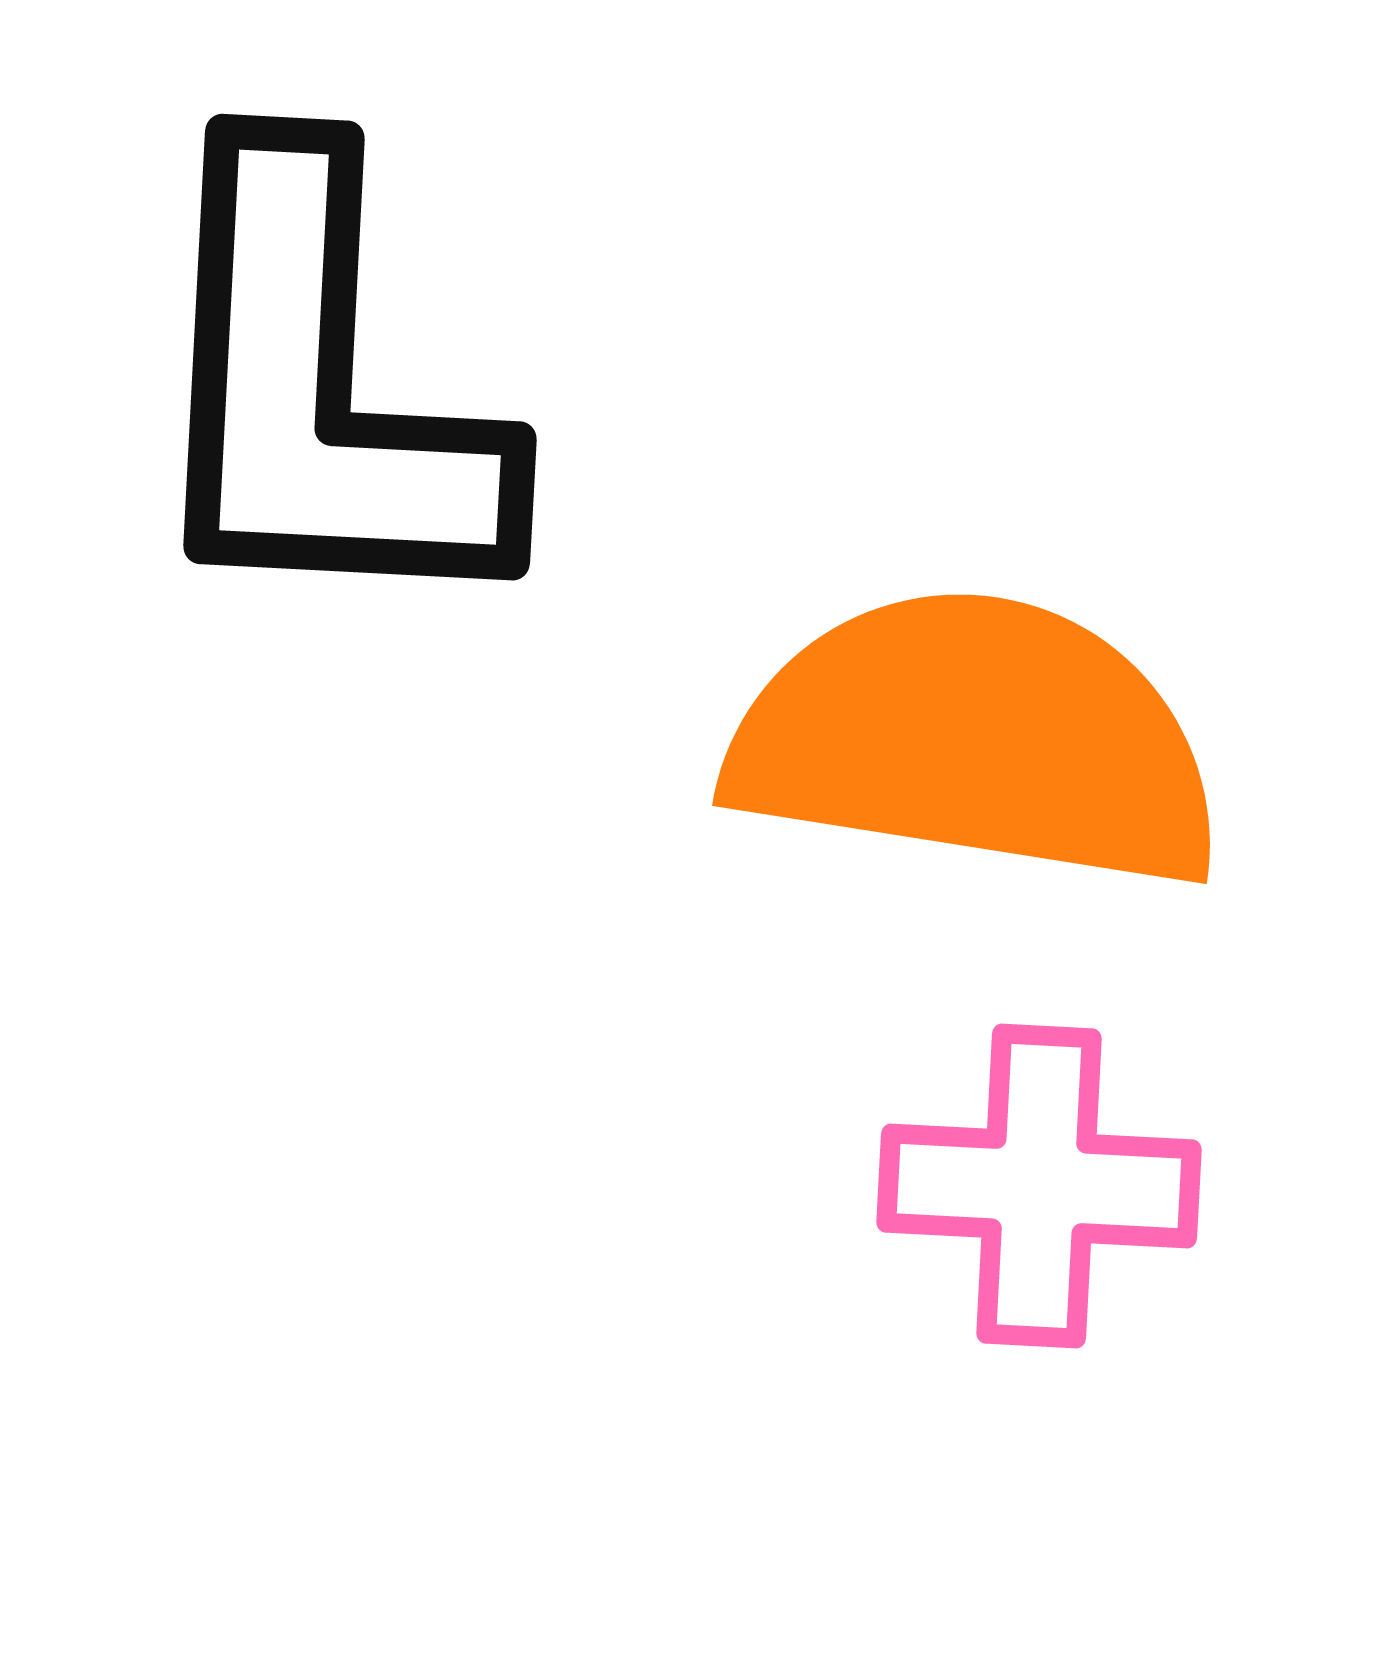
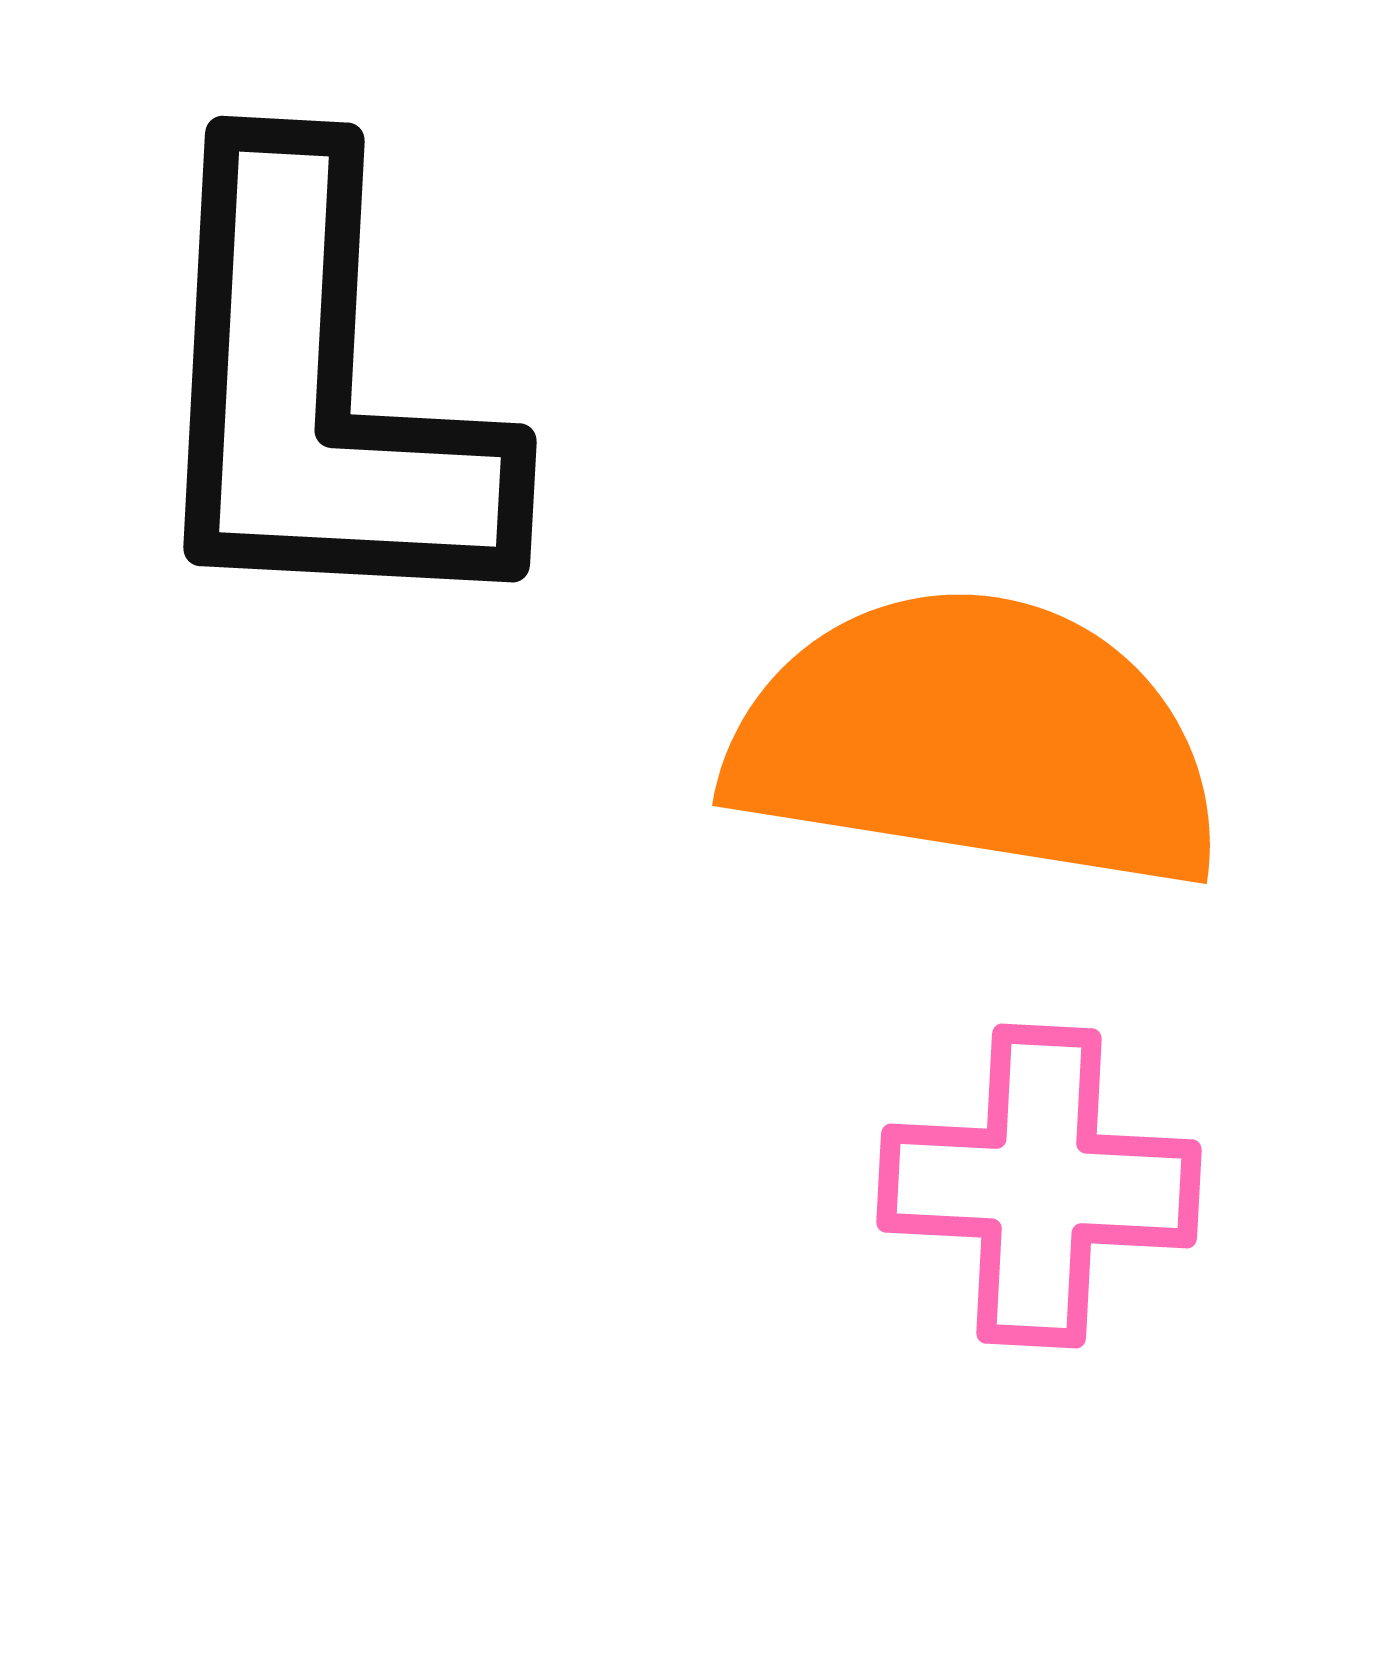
black L-shape: moved 2 px down
